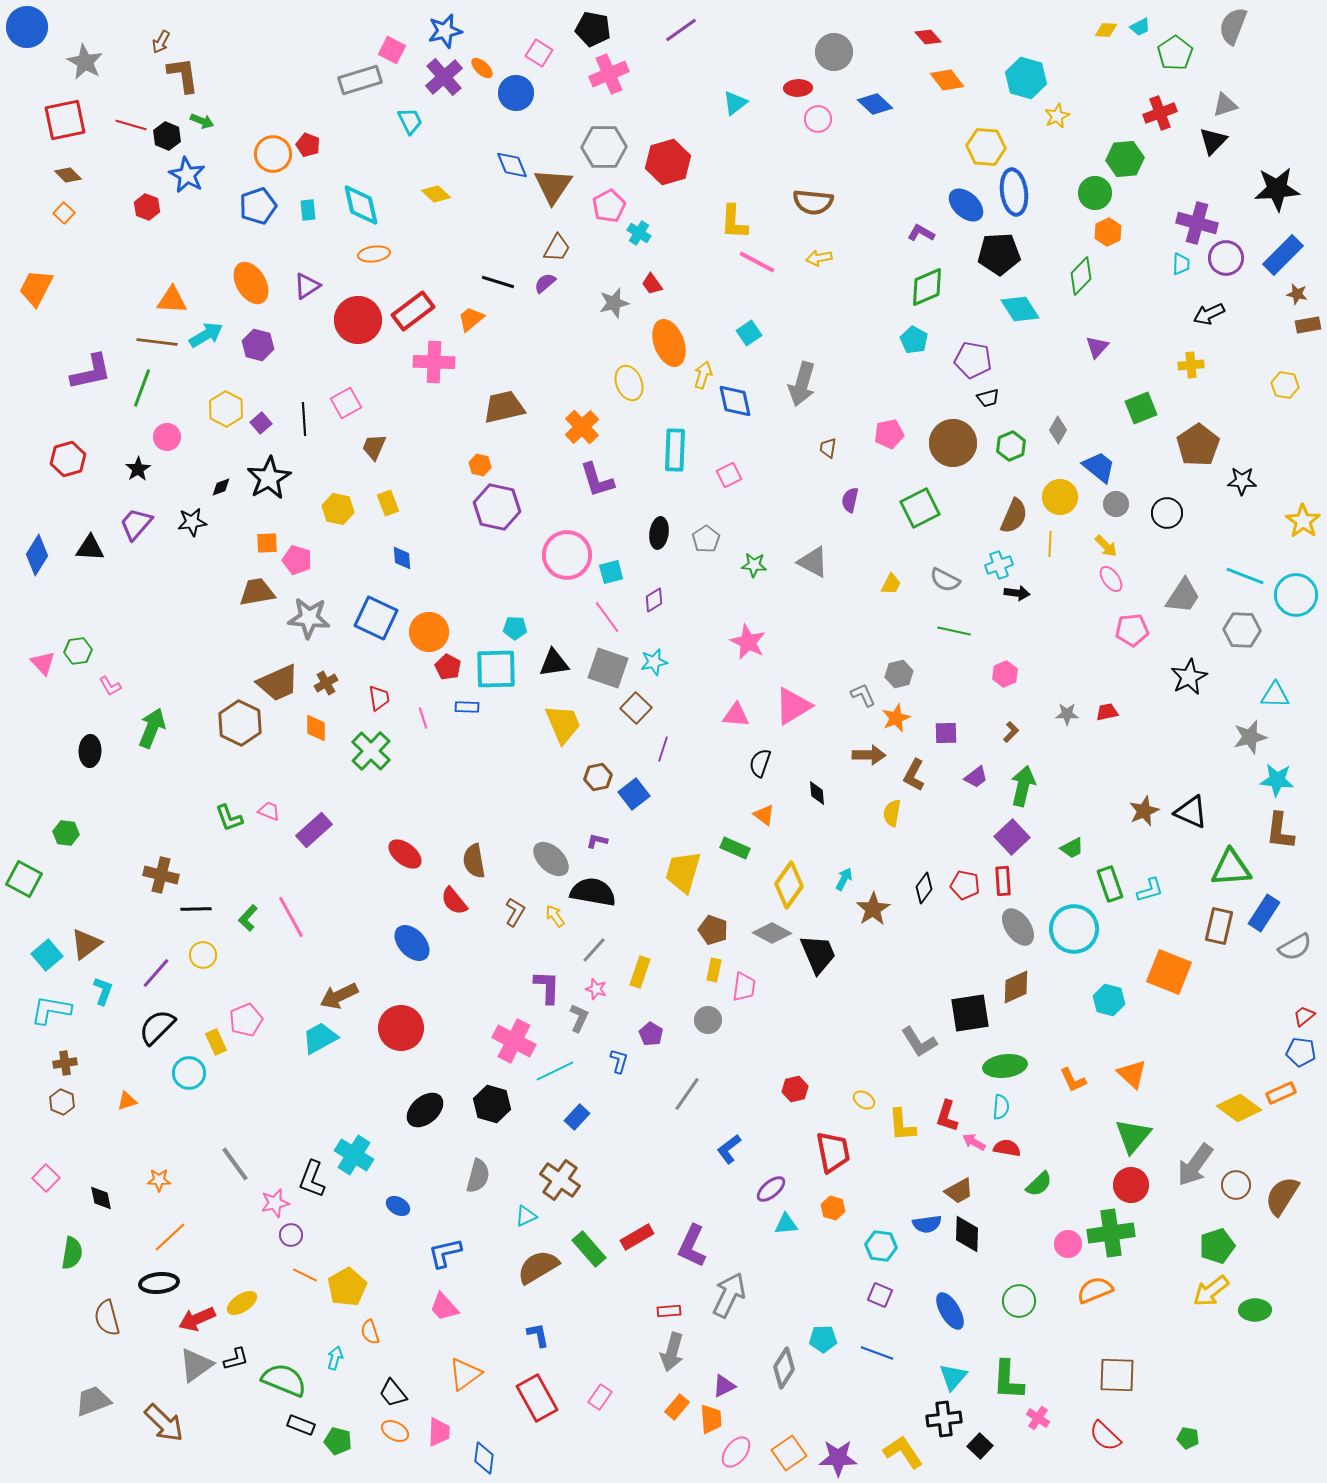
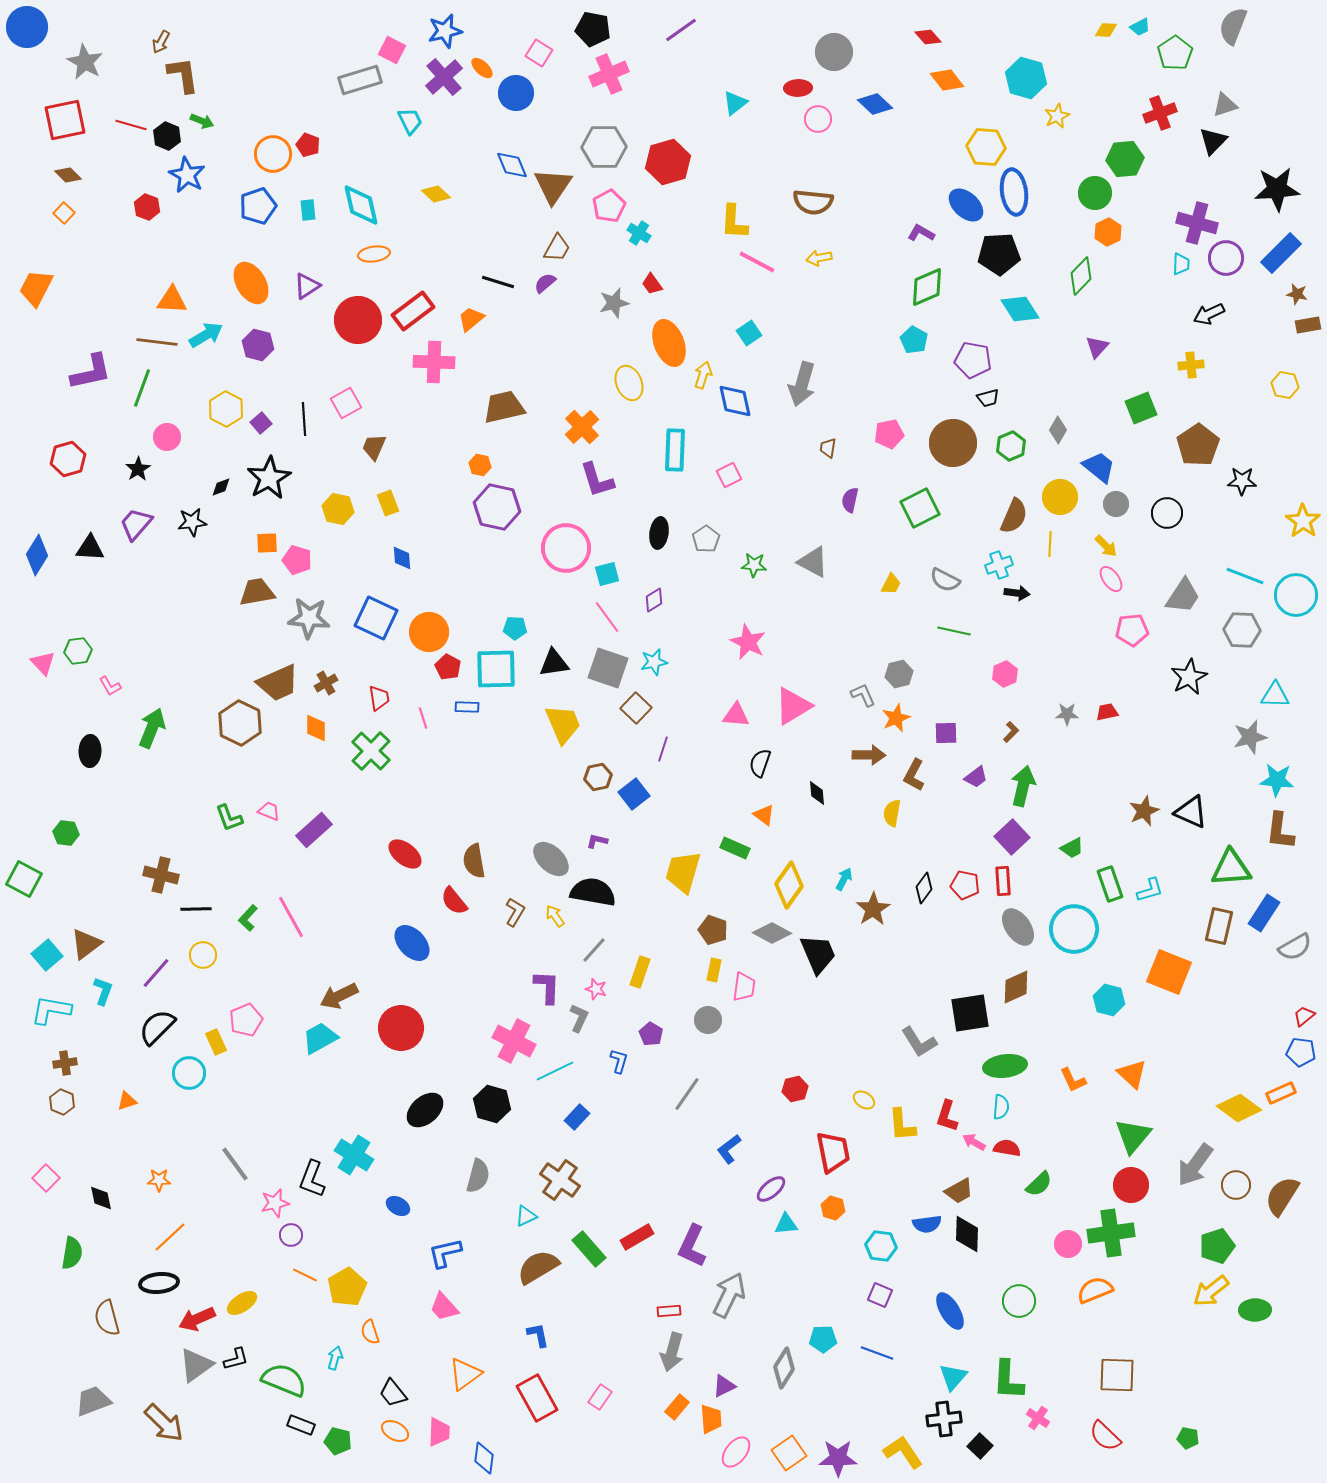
blue rectangle at (1283, 255): moved 2 px left, 2 px up
pink circle at (567, 555): moved 1 px left, 7 px up
cyan square at (611, 572): moved 4 px left, 2 px down
